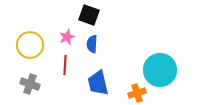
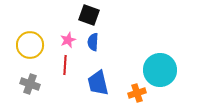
pink star: moved 1 px right, 3 px down
blue semicircle: moved 1 px right, 2 px up
